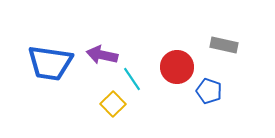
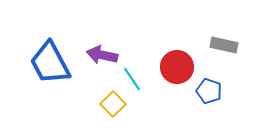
blue trapezoid: rotated 54 degrees clockwise
